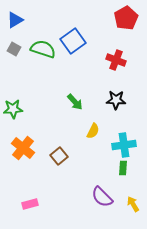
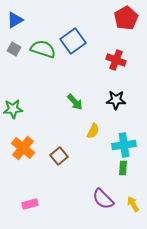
purple semicircle: moved 1 px right, 2 px down
